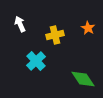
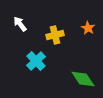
white arrow: rotated 14 degrees counterclockwise
